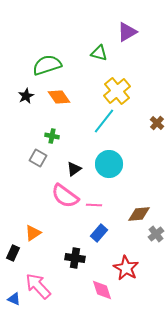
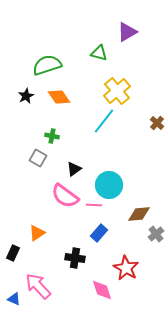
cyan circle: moved 21 px down
orange triangle: moved 4 px right
